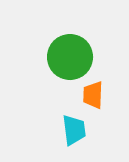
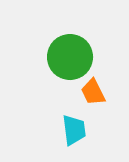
orange trapezoid: moved 3 px up; rotated 28 degrees counterclockwise
